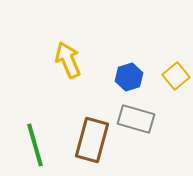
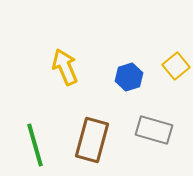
yellow arrow: moved 3 px left, 7 px down
yellow square: moved 10 px up
gray rectangle: moved 18 px right, 11 px down
